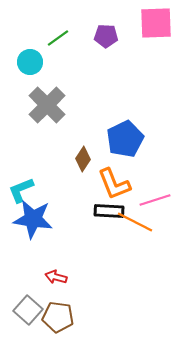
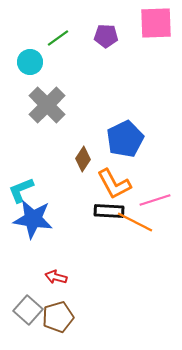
orange L-shape: rotated 6 degrees counterclockwise
brown pentagon: rotated 24 degrees counterclockwise
